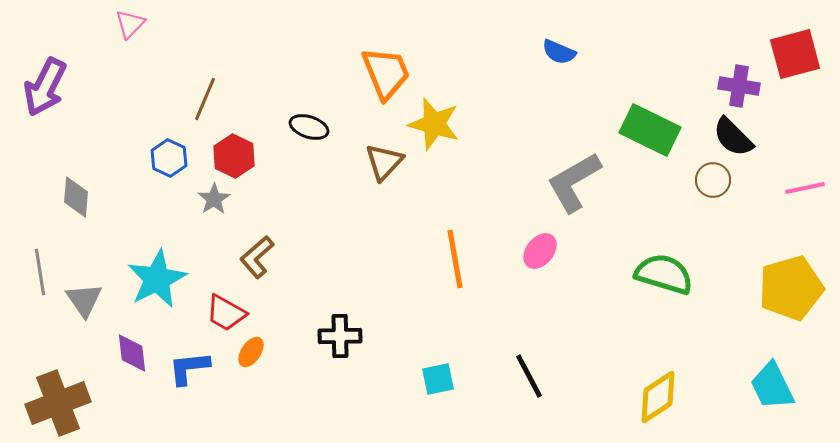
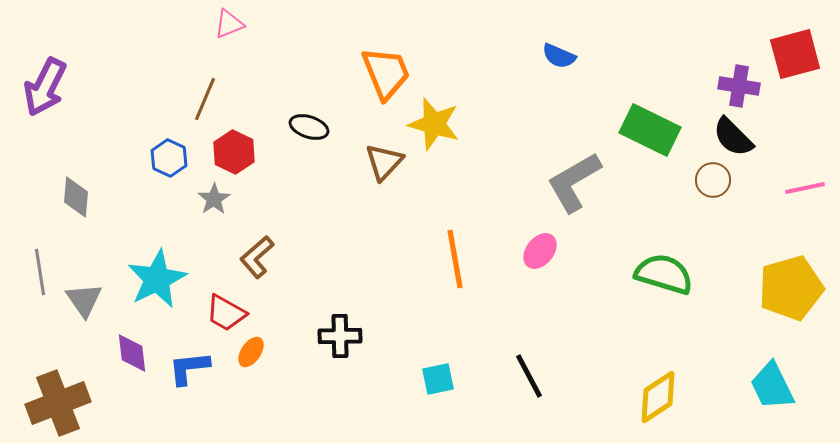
pink triangle: moved 99 px right; rotated 24 degrees clockwise
blue semicircle: moved 4 px down
red hexagon: moved 4 px up
